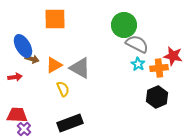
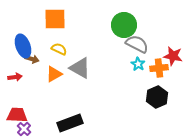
blue ellipse: rotated 10 degrees clockwise
orange triangle: moved 9 px down
yellow semicircle: moved 4 px left, 40 px up; rotated 42 degrees counterclockwise
